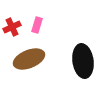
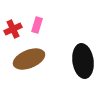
red cross: moved 1 px right, 2 px down
